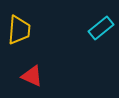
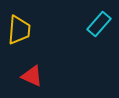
cyan rectangle: moved 2 px left, 4 px up; rotated 10 degrees counterclockwise
